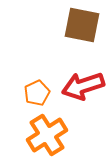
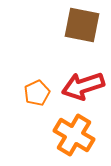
orange cross: moved 27 px right; rotated 27 degrees counterclockwise
